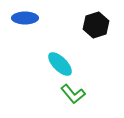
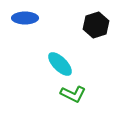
green L-shape: rotated 25 degrees counterclockwise
